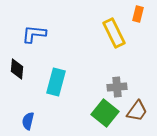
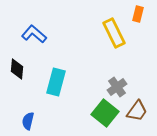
blue L-shape: rotated 35 degrees clockwise
gray cross: rotated 30 degrees counterclockwise
